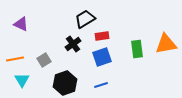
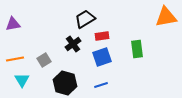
purple triangle: moved 8 px left; rotated 35 degrees counterclockwise
orange triangle: moved 27 px up
black hexagon: rotated 25 degrees counterclockwise
